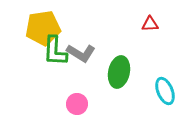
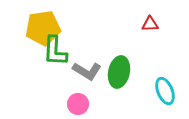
gray L-shape: moved 6 px right, 18 px down
pink circle: moved 1 px right
